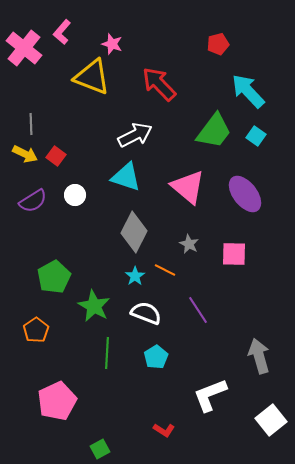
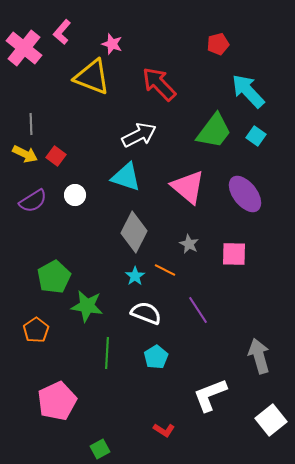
white arrow: moved 4 px right
green star: moved 7 px left; rotated 20 degrees counterclockwise
